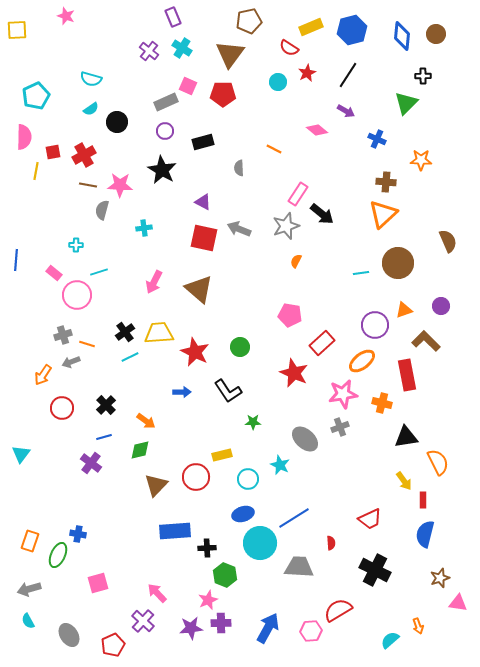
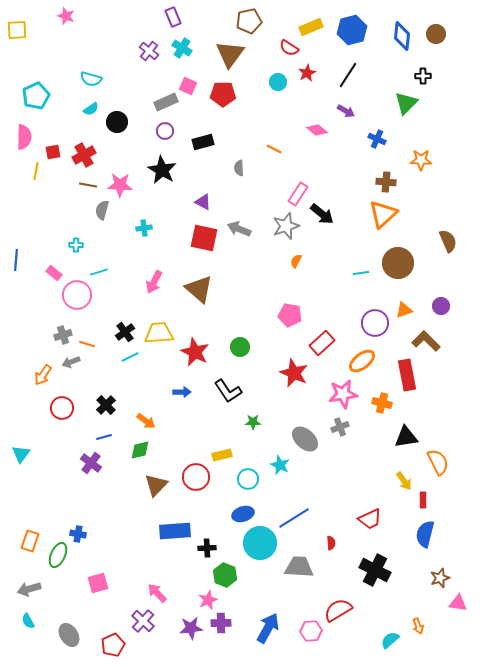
purple circle at (375, 325): moved 2 px up
